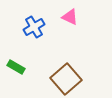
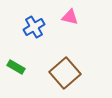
pink triangle: rotated 12 degrees counterclockwise
brown square: moved 1 px left, 6 px up
